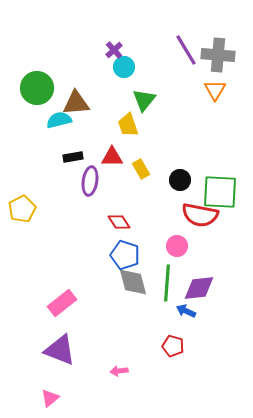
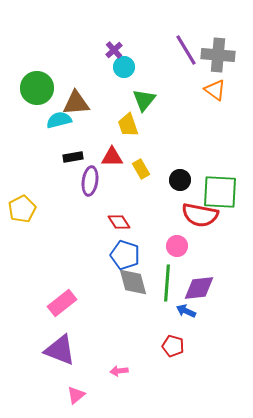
orange triangle: rotated 25 degrees counterclockwise
pink triangle: moved 26 px right, 3 px up
